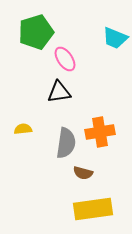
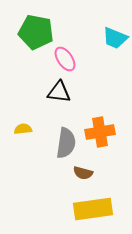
green pentagon: rotated 28 degrees clockwise
black triangle: rotated 15 degrees clockwise
